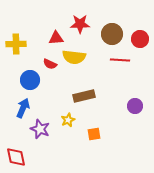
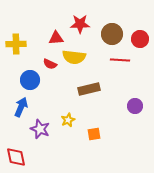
brown rectangle: moved 5 px right, 7 px up
blue arrow: moved 2 px left, 1 px up
